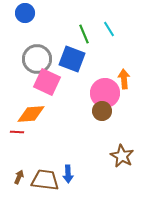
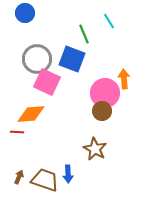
cyan line: moved 8 px up
brown star: moved 27 px left, 7 px up
brown trapezoid: rotated 12 degrees clockwise
